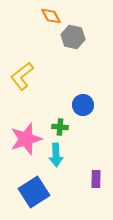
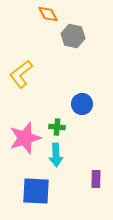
orange diamond: moved 3 px left, 2 px up
gray hexagon: moved 1 px up
yellow L-shape: moved 1 px left, 2 px up
blue circle: moved 1 px left, 1 px up
green cross: moved 3 px left
pink star: moved 1 px left, 1 px up
blue square: moved 2 px right, 1 px up; rotated 36 degrees clockwise
